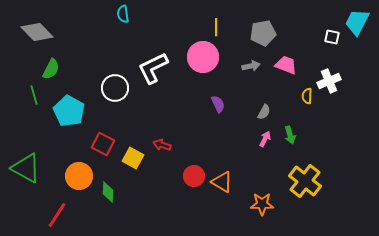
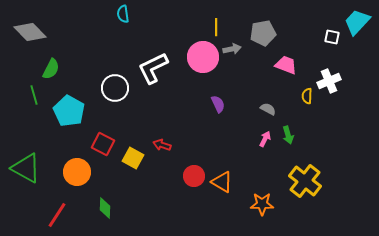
cyan trapezoid: rotated 16 degrees clockwise
gray diamond: moved 7 px left
gray arrow: moved 19 px left, 17 px up
gray semicircle: moved 4 px right, 3 px up; rotated 91 degrees counterclockwise
green arrow: moved 2 px left
orange circle: moved 2 px left, 4 px up
green diamond: moved 3 px left, 16 px down
